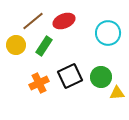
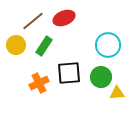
red ellipse: moved 3 px up
cyan circle: moved 12 px down
black square: moved 1 px left, 3 px up; rotated 20 degrees clockwise
